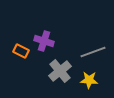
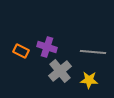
purple cross: moved 3 px right, 6 px down
gray line: rotated 25 degrees clockwise
